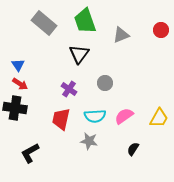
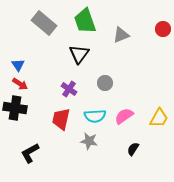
red circle: moved 2 px right, 1 px up
